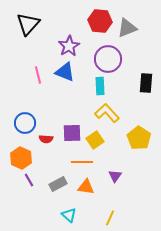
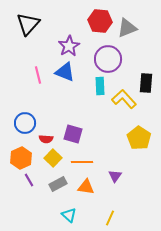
yellow L-shape: moved 17 px right, 14 px up
purple square: moved 1 px right, 1 px down; rotated 18 degrees clockwise
yellow square: moved 42 px left, 18 px down; rotated 12 degrees counterclockwise
orange hexagon: rotated 10 degrees clockwise
